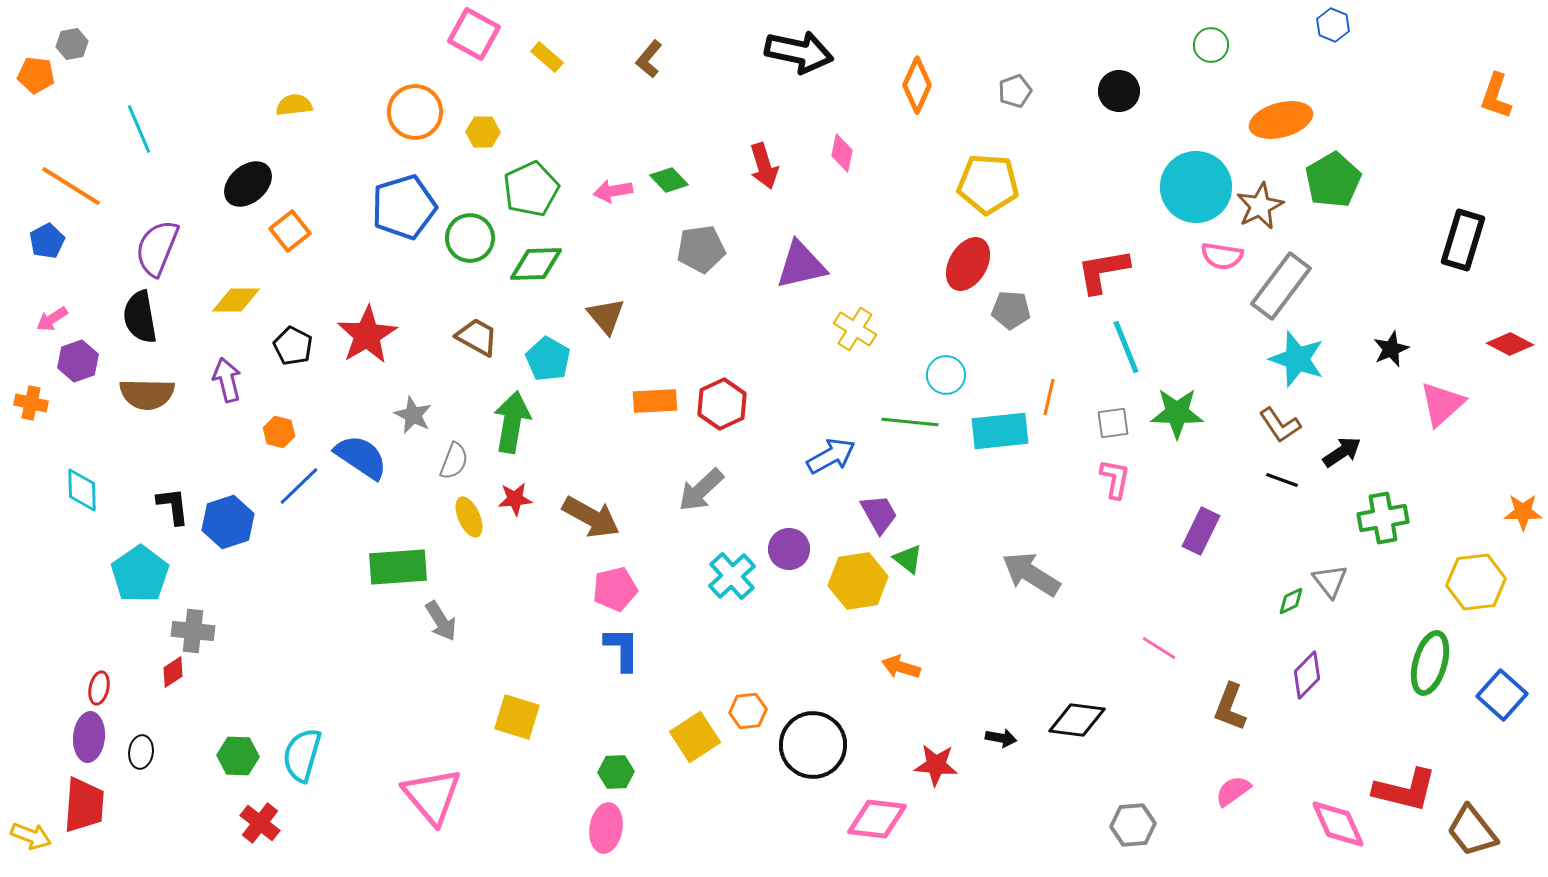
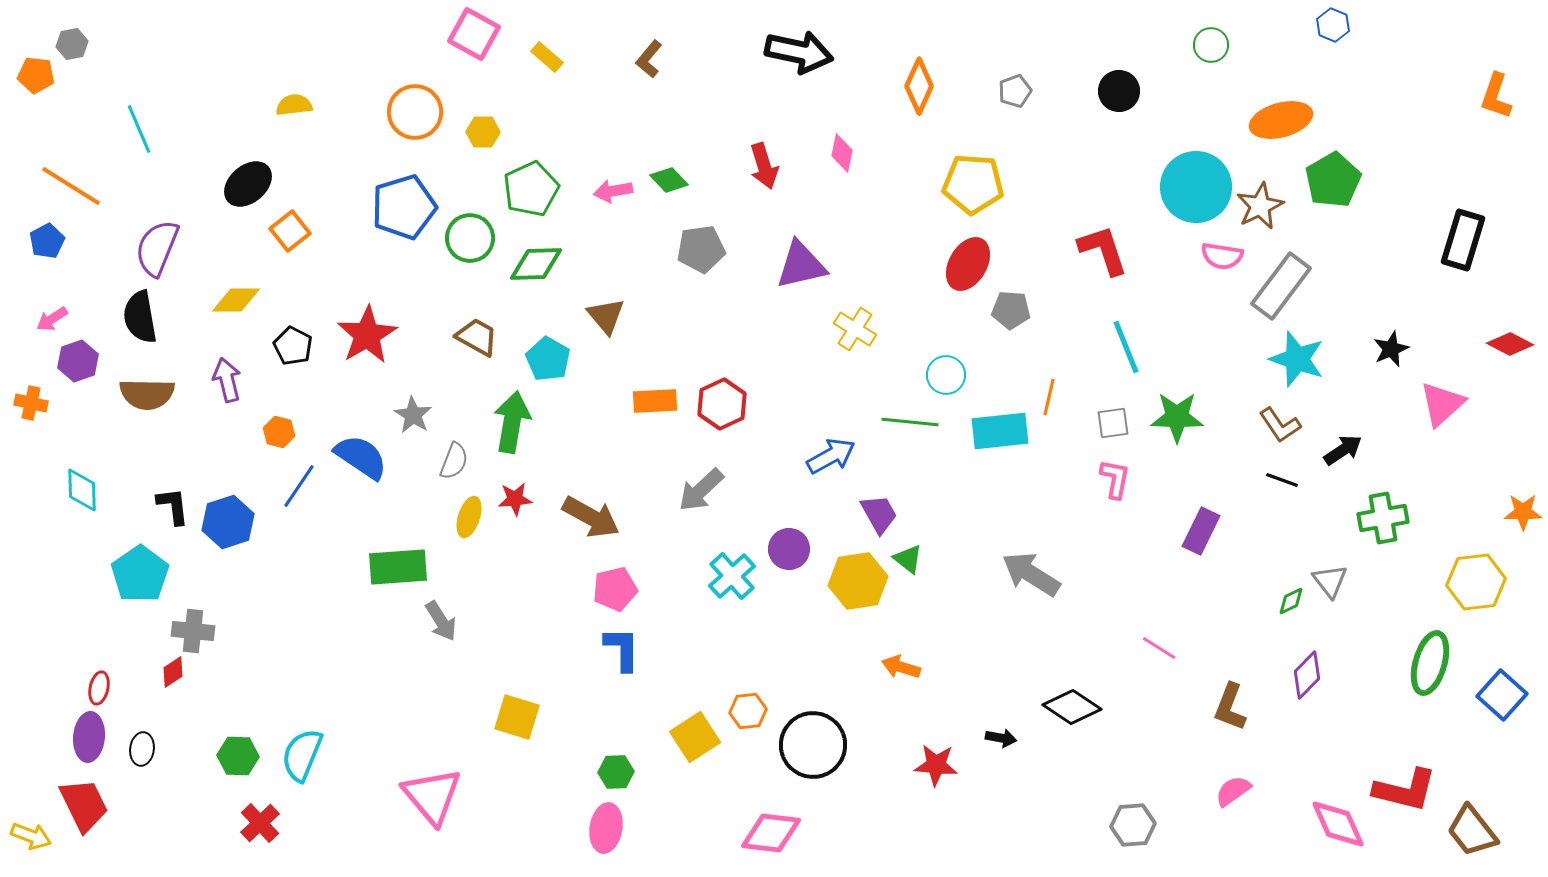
orange diamond at (917, 85): moved 2 px right, 1 px down
yellow pentagon at (988, 184): moved 15 px left
red L-shape at (1103, 271): moved 21 px up; rotated 82 degrees clockwise
green star at (1177, 413): moved 4 px down
gray star at (413, 415): rotated 6 degrees clockwise
black arrow at (1342, 452): moved 1 px right, 2 px up
blue line at (299, 486): rotated 12 degrees counterclockwise
yellow ellipse at (469, 517): rotated 42 degrees clockwise
black diamond at (1077, 720): moved 5 px left, 13 px up; rotated 26 degrees clockwise
black ellipse at (141, 752): moved 1 px right, 3 px up
cyan semicircle at (302, 755): rotated 6 degrees clockwise
red trapezoid at (84, 805): rotated 30 degrees counterclockwise
pink diamond at (877, 819): moved 106 px left, 14 px down
red cross at (260, 823): rotated 9 degrees clockwise
